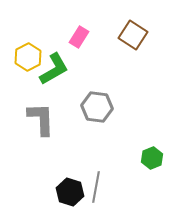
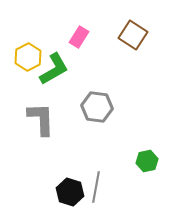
green hexagon: moved 5 px left, 3 px down; rotated 10 degrees clockwise
